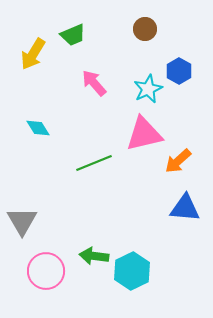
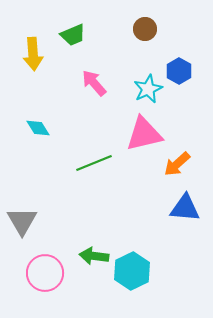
yellow arrow: rotated 36 degrees counterclockwise
orange arrow: moved 1 px left, 3 px down
pink circle: moved 1 px left, 2 px down
